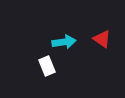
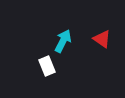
cyan arrow: moved 1 px left, 1 px up; rotated 55 degrees counterclockwise
